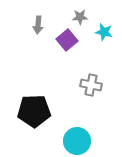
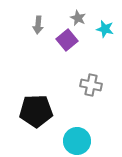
gray star: moved 2 px left, 1 px down; rotated 28 degrees clockwise
cyan star: moved 1 px right, 3 px up
black pentagon: moved 2 px right
